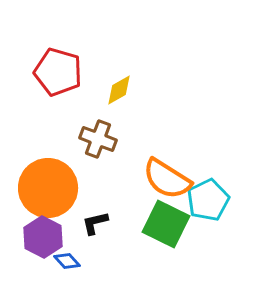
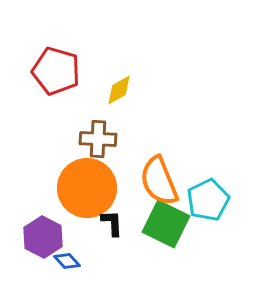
red pentagon: moved 2 px left, 1 px up
brown cross: rotated 18 degrees counterclockwise
orange semicircle: moved 8 px left, 2 px down; rotated 36 degrees clockwise
orange circle: moved 39 px right
black L-shape: moved 17 px right; rotated 100 degrees clockwise
